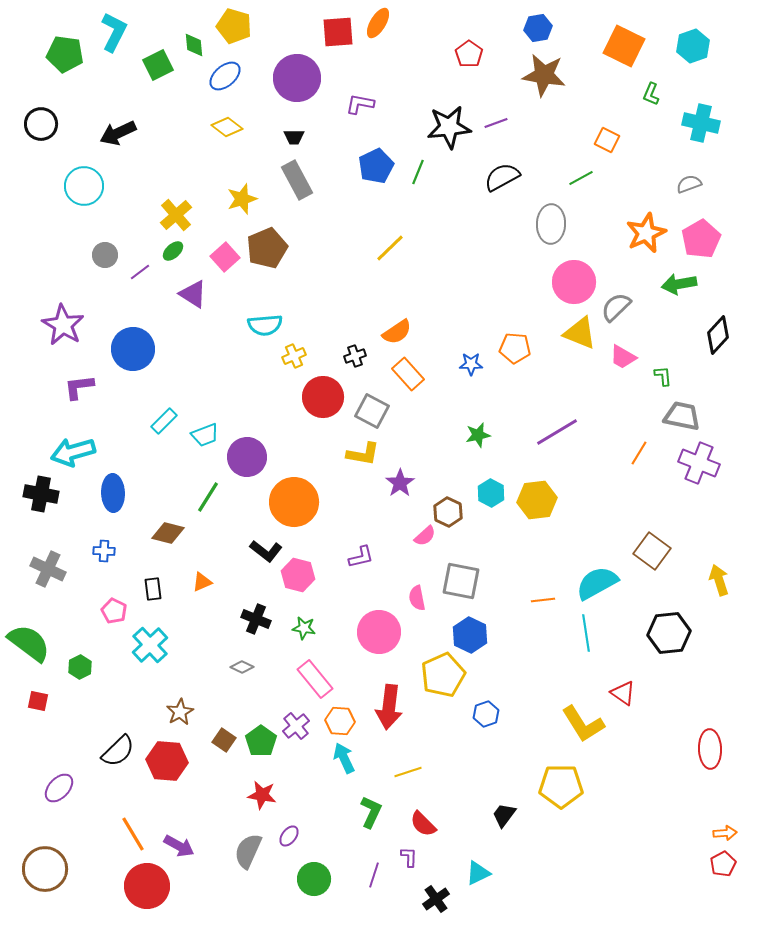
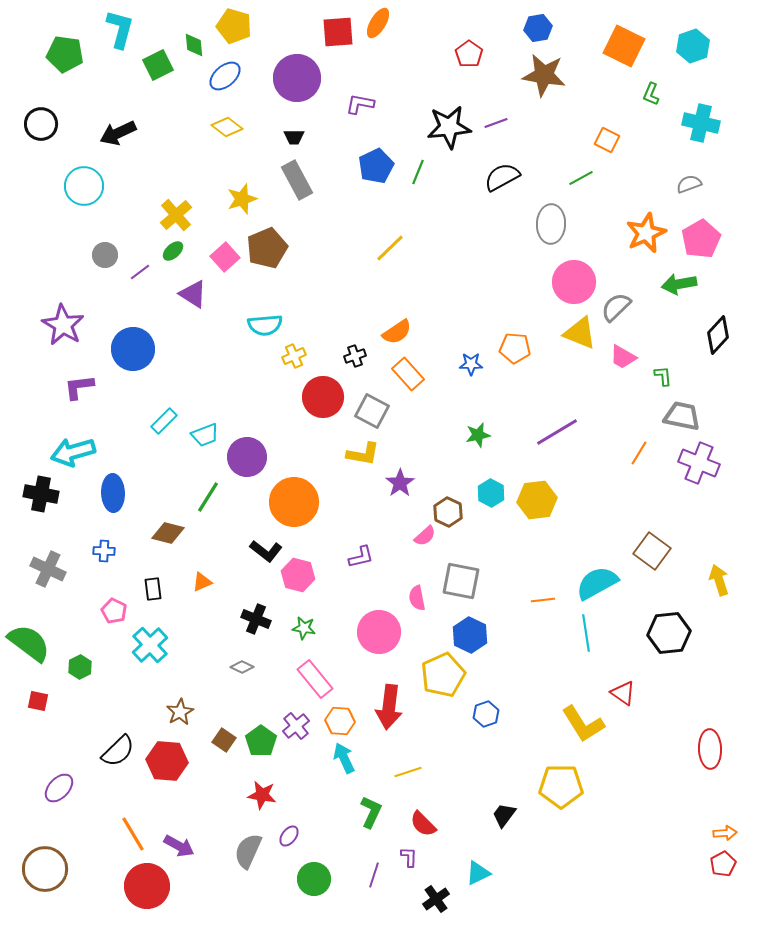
cyan L-shape at (114, 32): moved 6 px right, 3 px up; rotated 12 degrees counterclockwise
